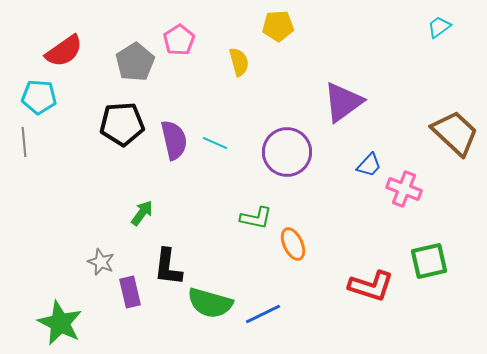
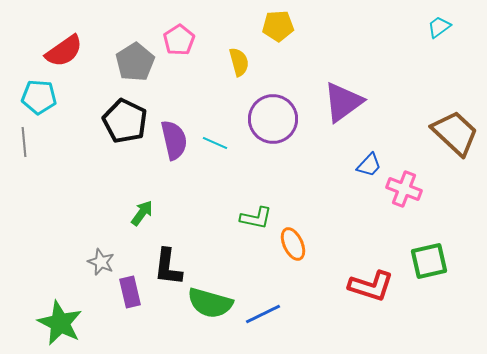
black pentagon: moved 3 px right, 3 px up; rotated 30 degrees clockwise
purple circle: moved 14 px left, 33 px up
